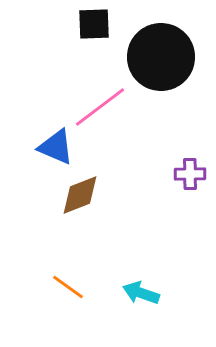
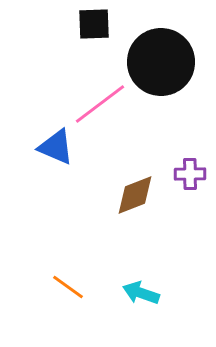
black circle: moved 5 px down
pink line: moved 3 px up
brown diamond: moved 55 px right
